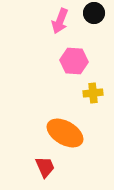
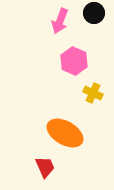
pink hexagon: rotated 20 degrees clockwise
yellow cross: rotated 30 degrees clockwise
